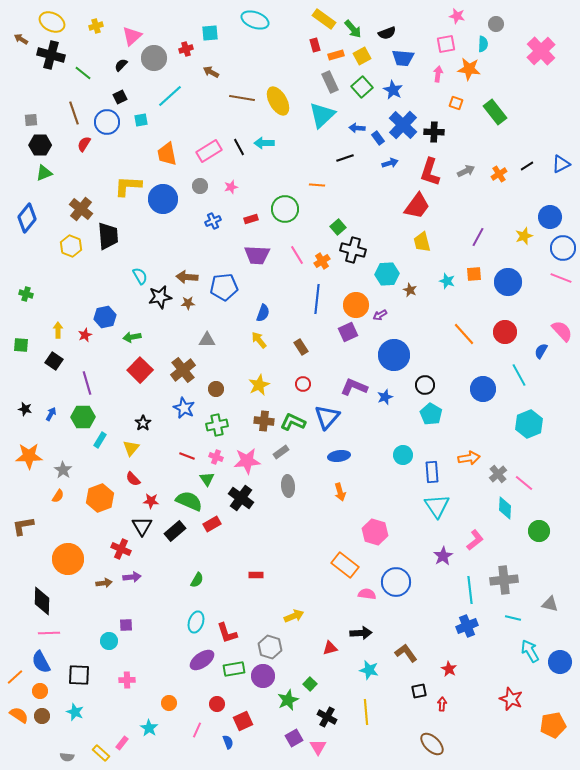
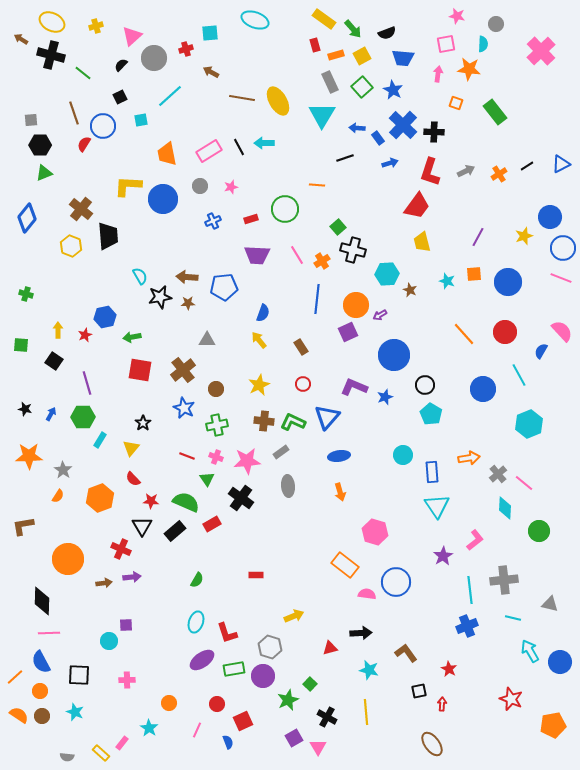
cyan triangle at (322, 115): rotated 16 degrees counterclockwise
blue circle at (107, 122): moved 4 px left, 4 px down
red square at (140, 370): rotated 35 degrees counterclockwise
green semicircle at (189, 501): moved 3 px left, 1 px down
brown ellipse at (432, 744): rotated 10 degrees clockwise
